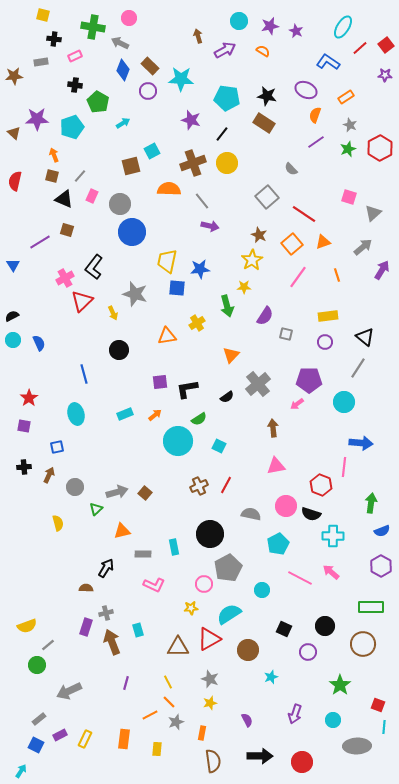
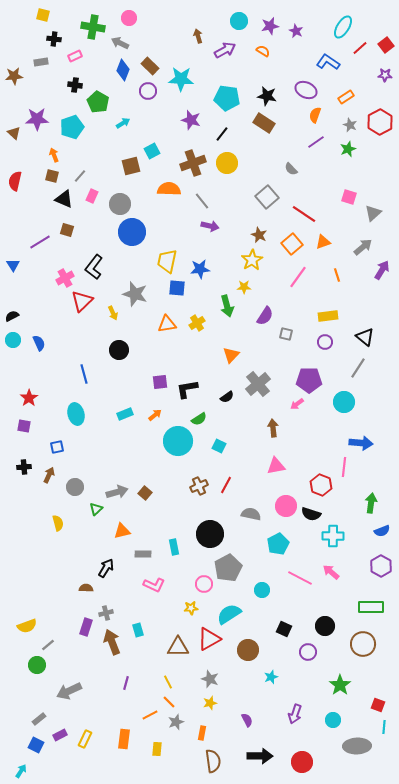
red hexagon at (380, 148): moved 26 px up
orange triangle at (167, 336): moved 12 px up
